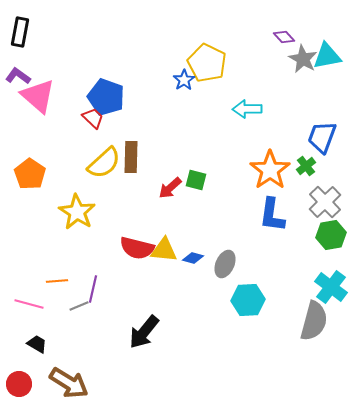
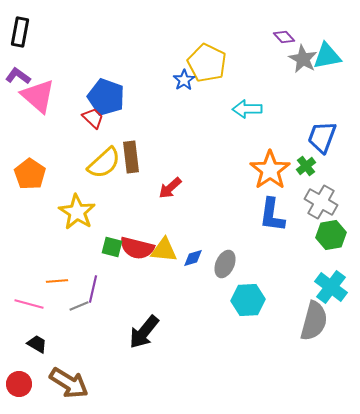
brown rectangle: rotated 8 degrees counterclockwise
green square: moved 84 px left, 67 px down
gray cross: moved 4 px left; rotated 16 degrees counterclockwise
blue diamond: rotated 30 degrees counterclockwise
